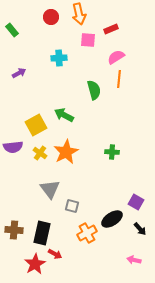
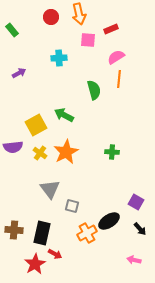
black ellipse: moved 3 px left, 2 px down
